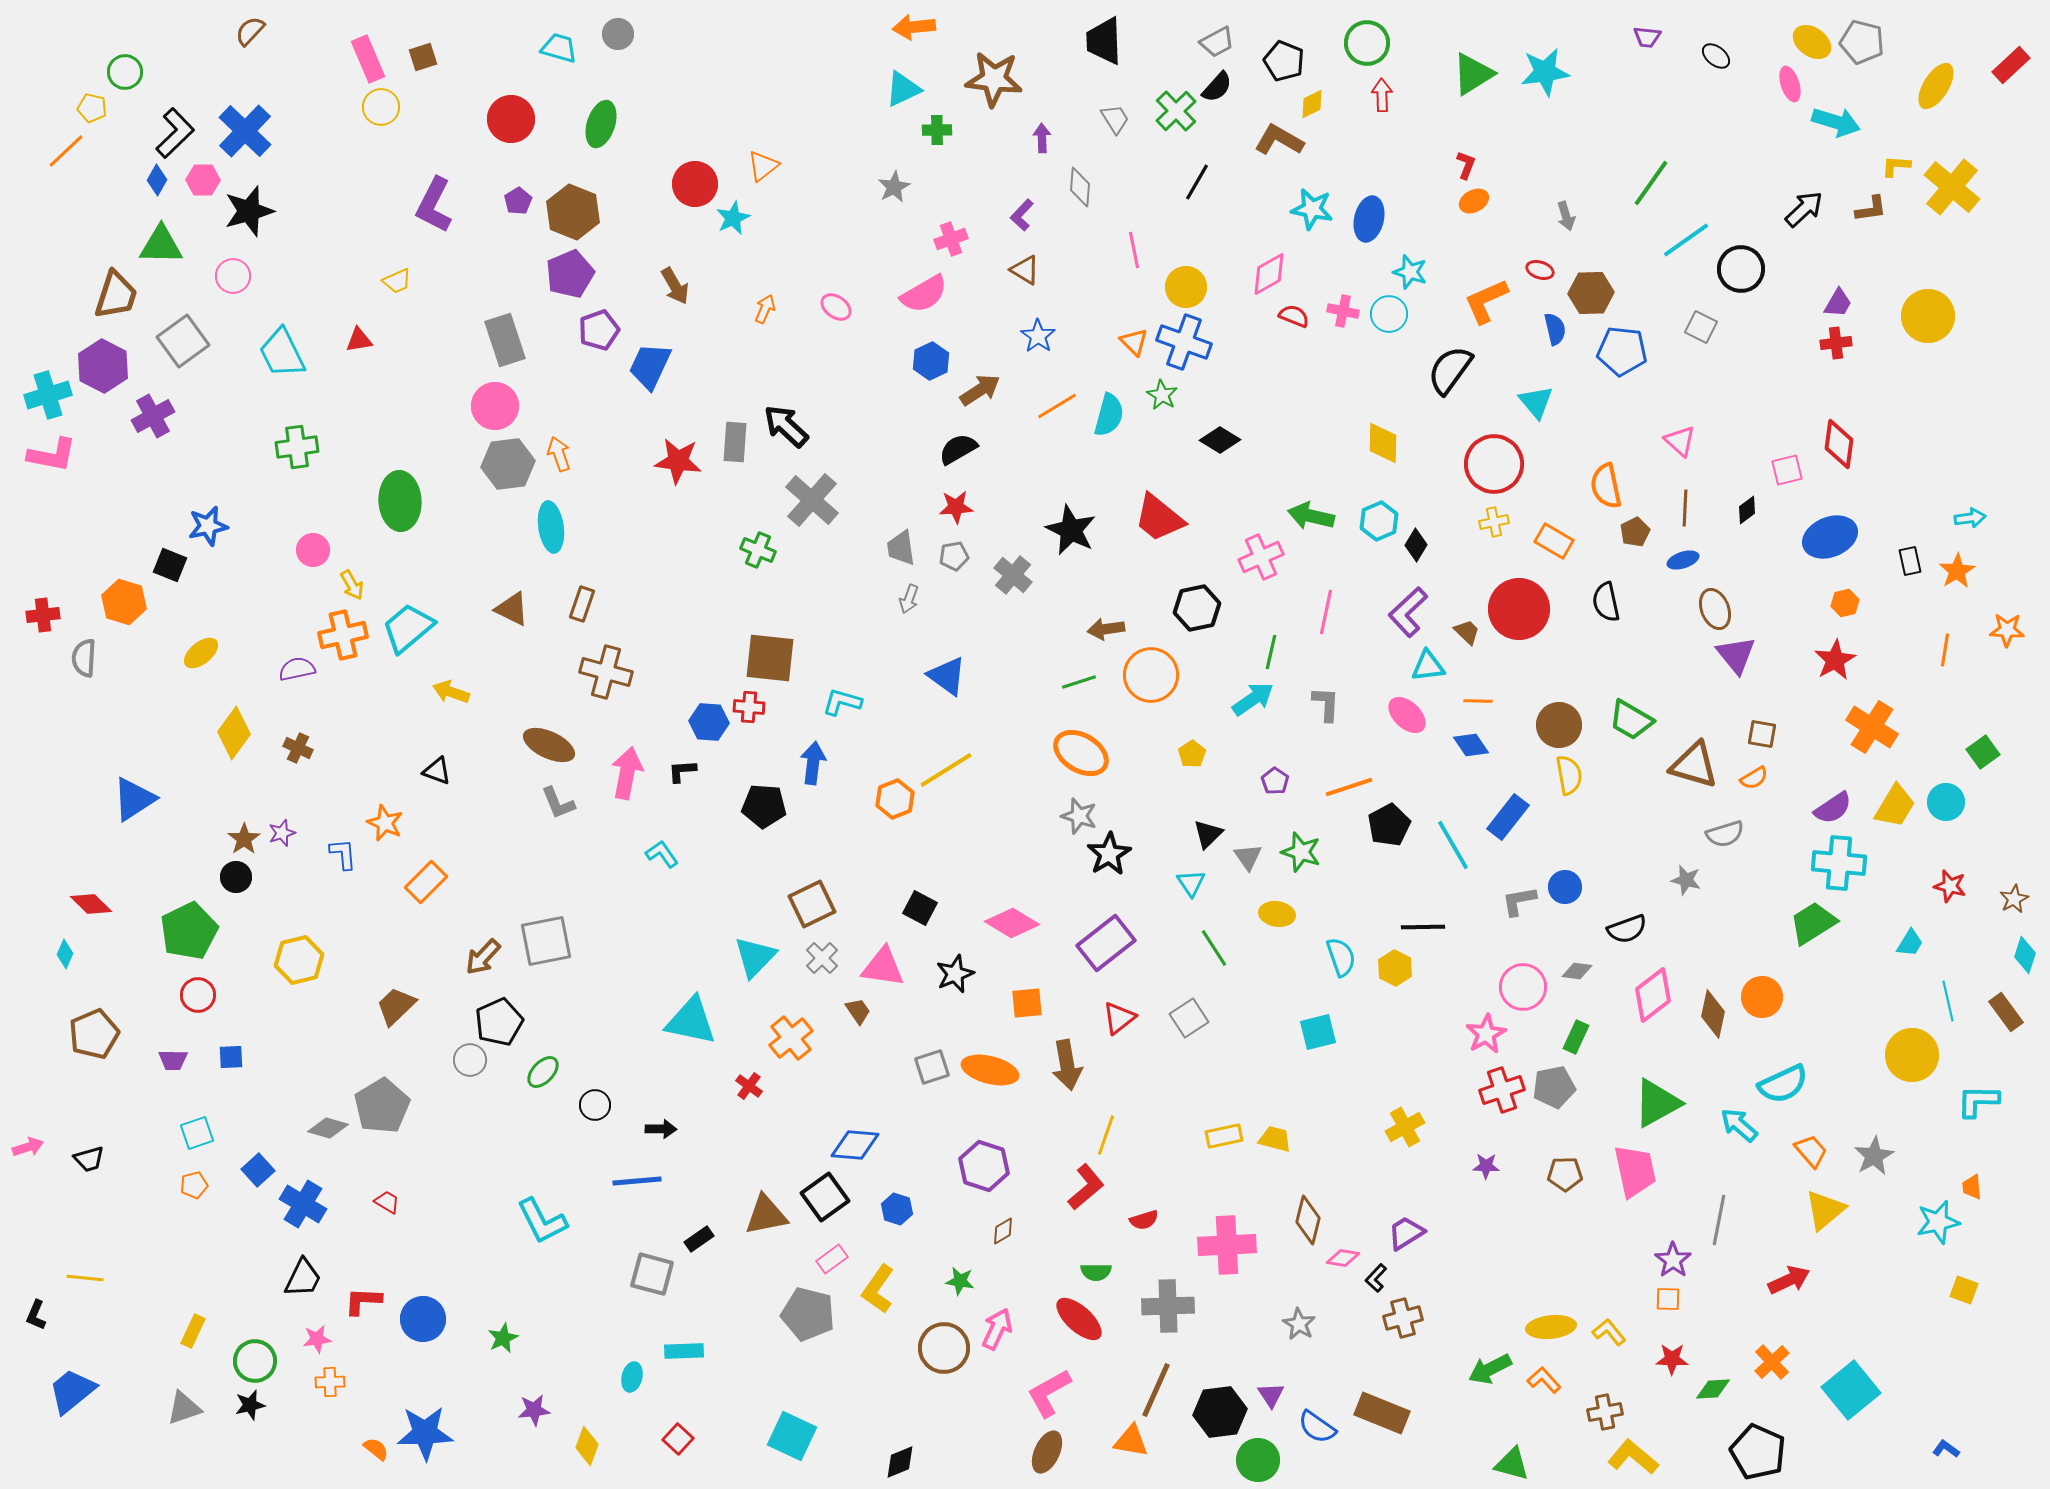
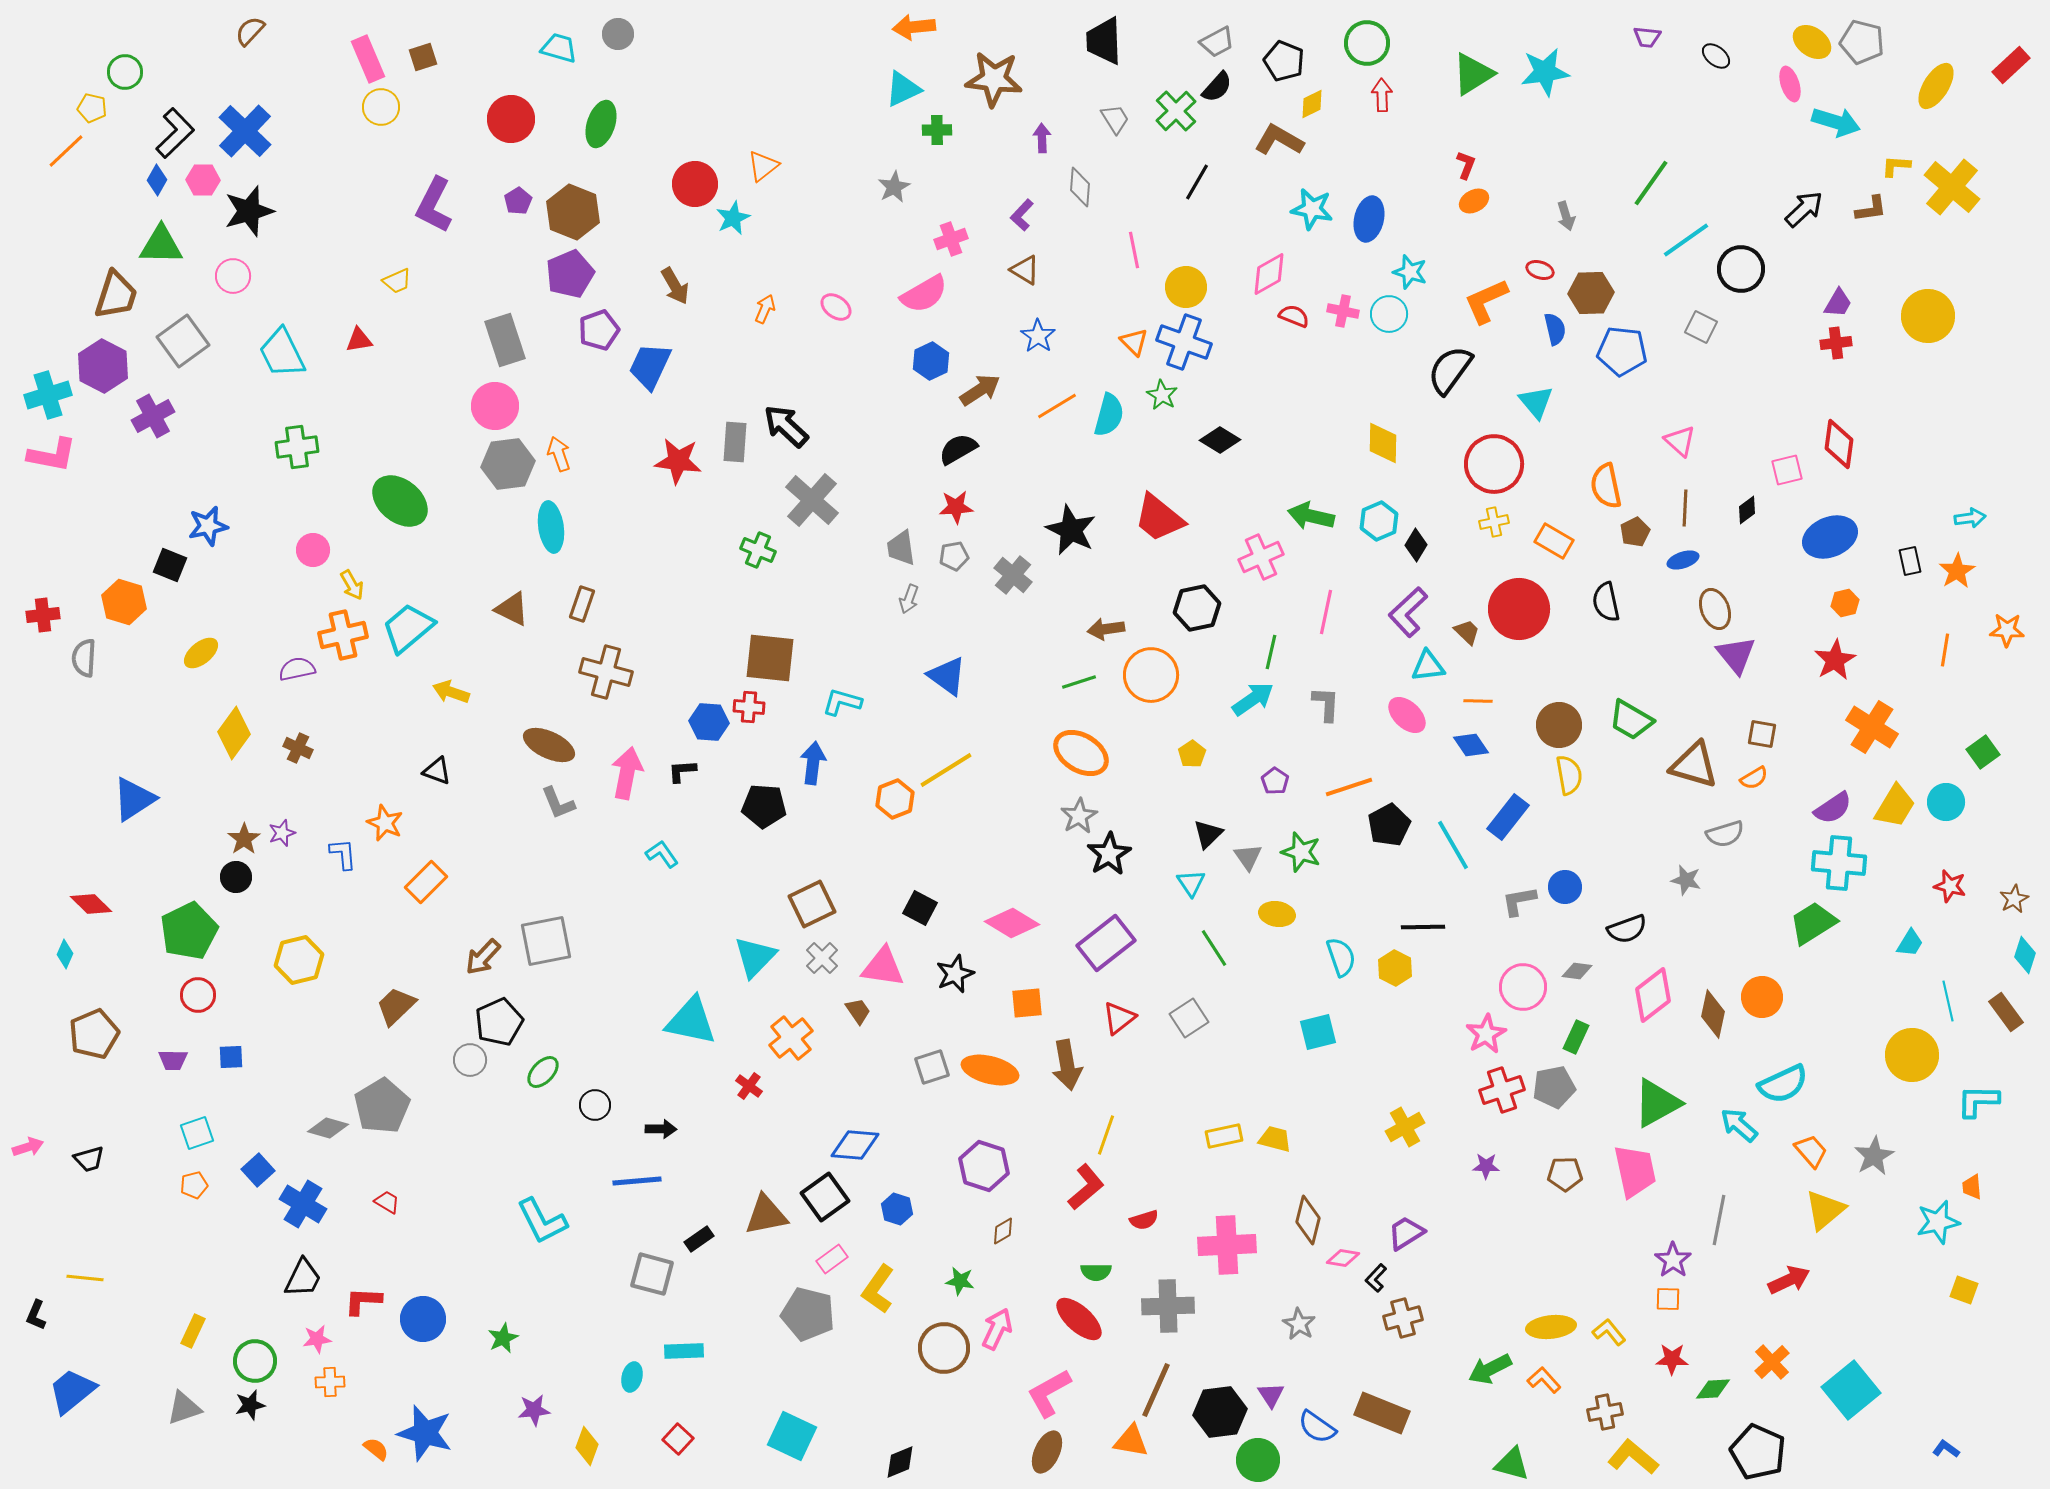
green ellipse at (400, 501): rotated 48 degrees counterclockwise
gray star at (1079, 816): rotated 24 degrees clockwise
blue star at (425, 1433): rotated 18 degrees clockwise
